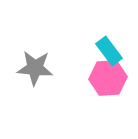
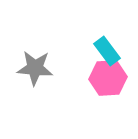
cyan rectangle: moved 2 px left
